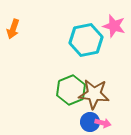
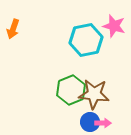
pink arrow: rotated 14 degrees counterclockwise
